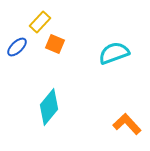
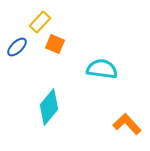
cyan semicircle: moved 12 px left, 16 px down; rotated 28 degrees clockwise
